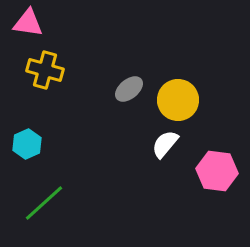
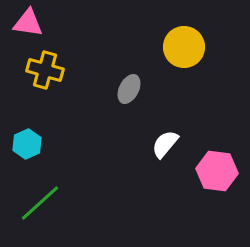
gray ellipse: rotated 24 degrees counterclockwise
yellow circle: moved 6 px right, 53 px up
green line: moved 4 px left
